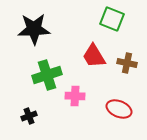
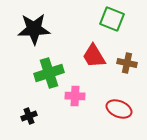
green cross: moved 2 px right, 2 px up
